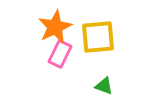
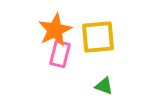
orange star: moved 3 px down
pink rectangle: rotated 12 degrees counterclockwise
